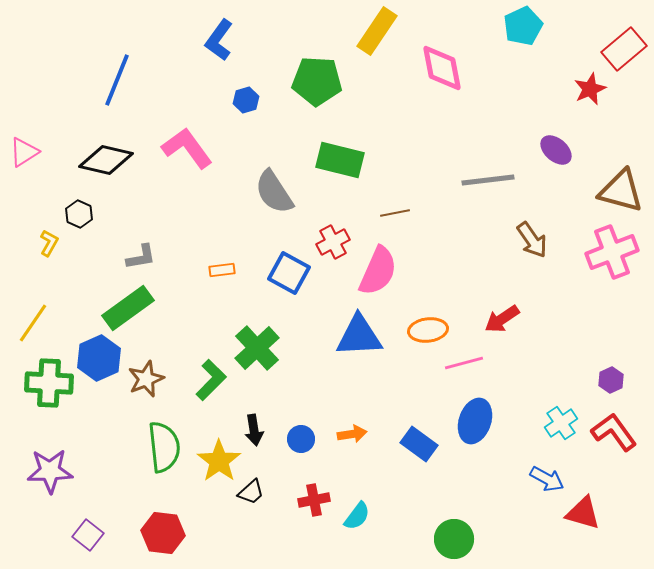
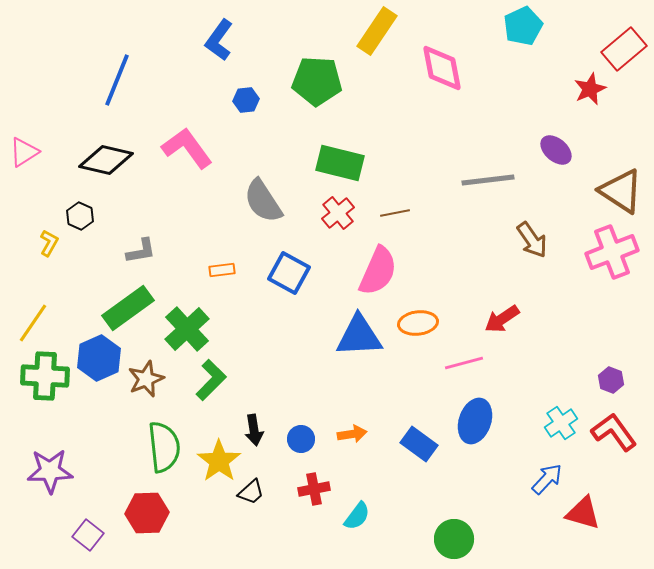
blue hexagon at (246, 100): rotated 10 degrees clockwise
green rectangle at (340, 160): moved 3 px down
brown triangle at (621, 191): rotated 18 degrees clockwise
gray semicircle at (274, 192): moved 11 px left, 9 px down
black hexagon at (79, 214): moved 1 px right, 2 px down
red cross at (333, 242): moved 5 px right, 29 px up; rotated 12 degrees counterclockwise
gray L-shape at (141, 257): moved 6 px up
orange ellipse at (428, 330): moved 10 px left, 7 px up
green cross at (257, 348): moved 70 px left, 19 px up
purple hexagon at (611, 380): rotated 15 degrees counterclockwise
green cross at (49, 383): moved 4 px left, 7 px up
blue arrow at (547, 479): rotated 76 degrees counterclockwise
red cross at (314, 500): moved 11 px up
red hexagon at (163, 533): moved 16 px left, 20 px up; rotated 9 degrees counterclockwise
